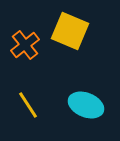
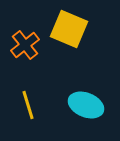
yellow square: moved 1 px left, 2 px up
yellow line: rotated 16 degrees clockwise
